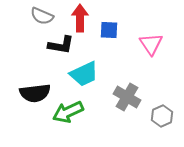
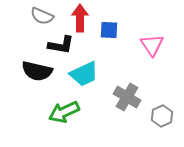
pink triangle: moved 1 px right, 1 px down
black semicircle: moved 2 px right, 22 px up; rotated 20 degrees clockwise
green arrow: moved 4 px left
